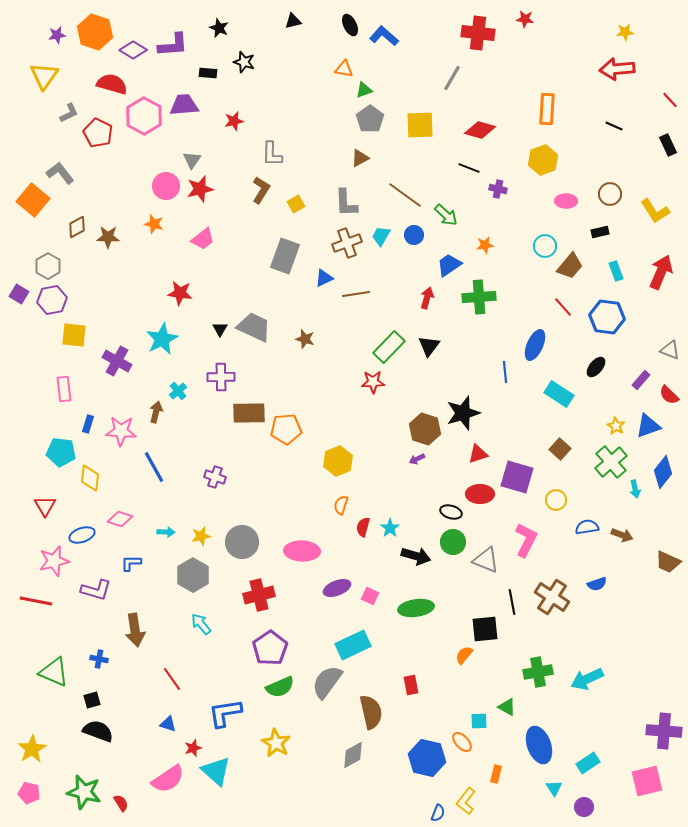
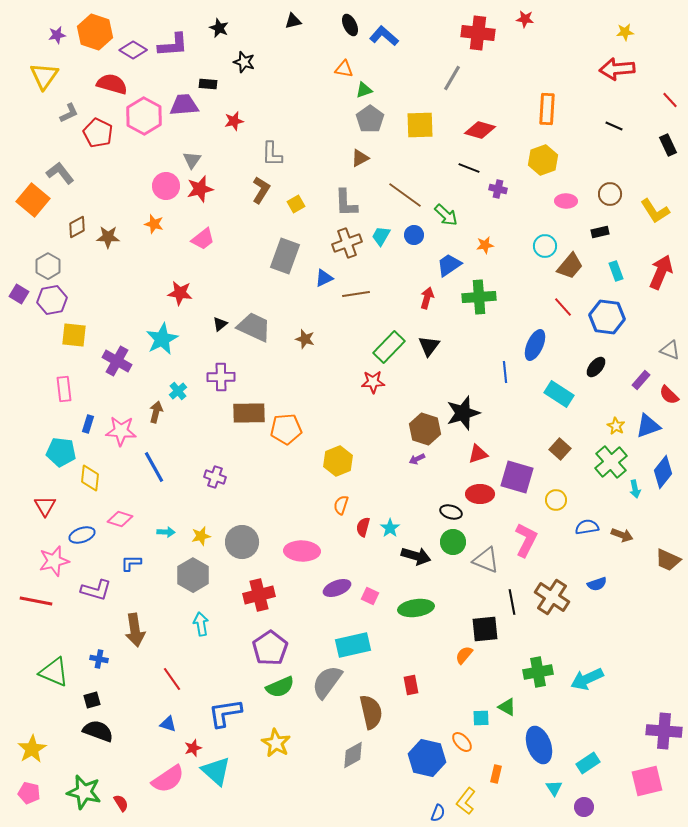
black rectangle at (208, 73): moved 11 px down
black triangle at (220, 329): moved 5 px up; rotated 21 degrees clockwise
brown trapezoid at (668, 562): moved 2 px up
cyan arrow at (201, 624): rotated 30 degrees clockwise
cyan rectangle at (353, 645): rotated 12 degrees clockwise
cyan square at (479, 721): moved 2 px right, 3 px up
